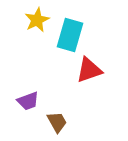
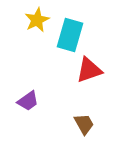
purple trapezoid: rotated 15 degrees counterclockwise
brown trapezoid: moved 27 px right, 2 px down
